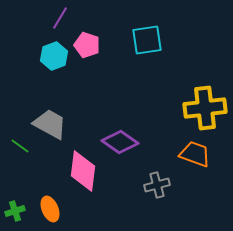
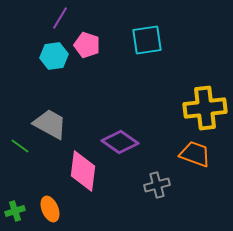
cyan hexagon: rotated 12 degrees clockwise
